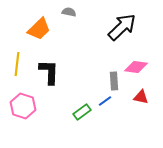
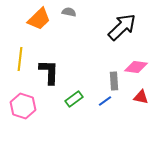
orange trapezoid: moved 10 px up
yellow line: moved 3 px right, 5 px up
green rectangle: moved 8 px left, 13 px up
